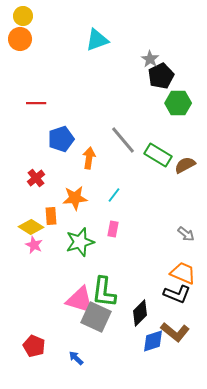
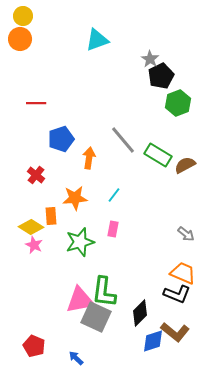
green hexagon: rotated 20 degrees counterclockwise
red cross: moved 3 px up; rotated 12 degrees counterclockwise
pink triangle: rotated 28 degrees counterclockwise
